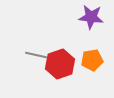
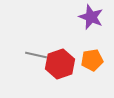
purple star: rotated 15 degrees clockwise
